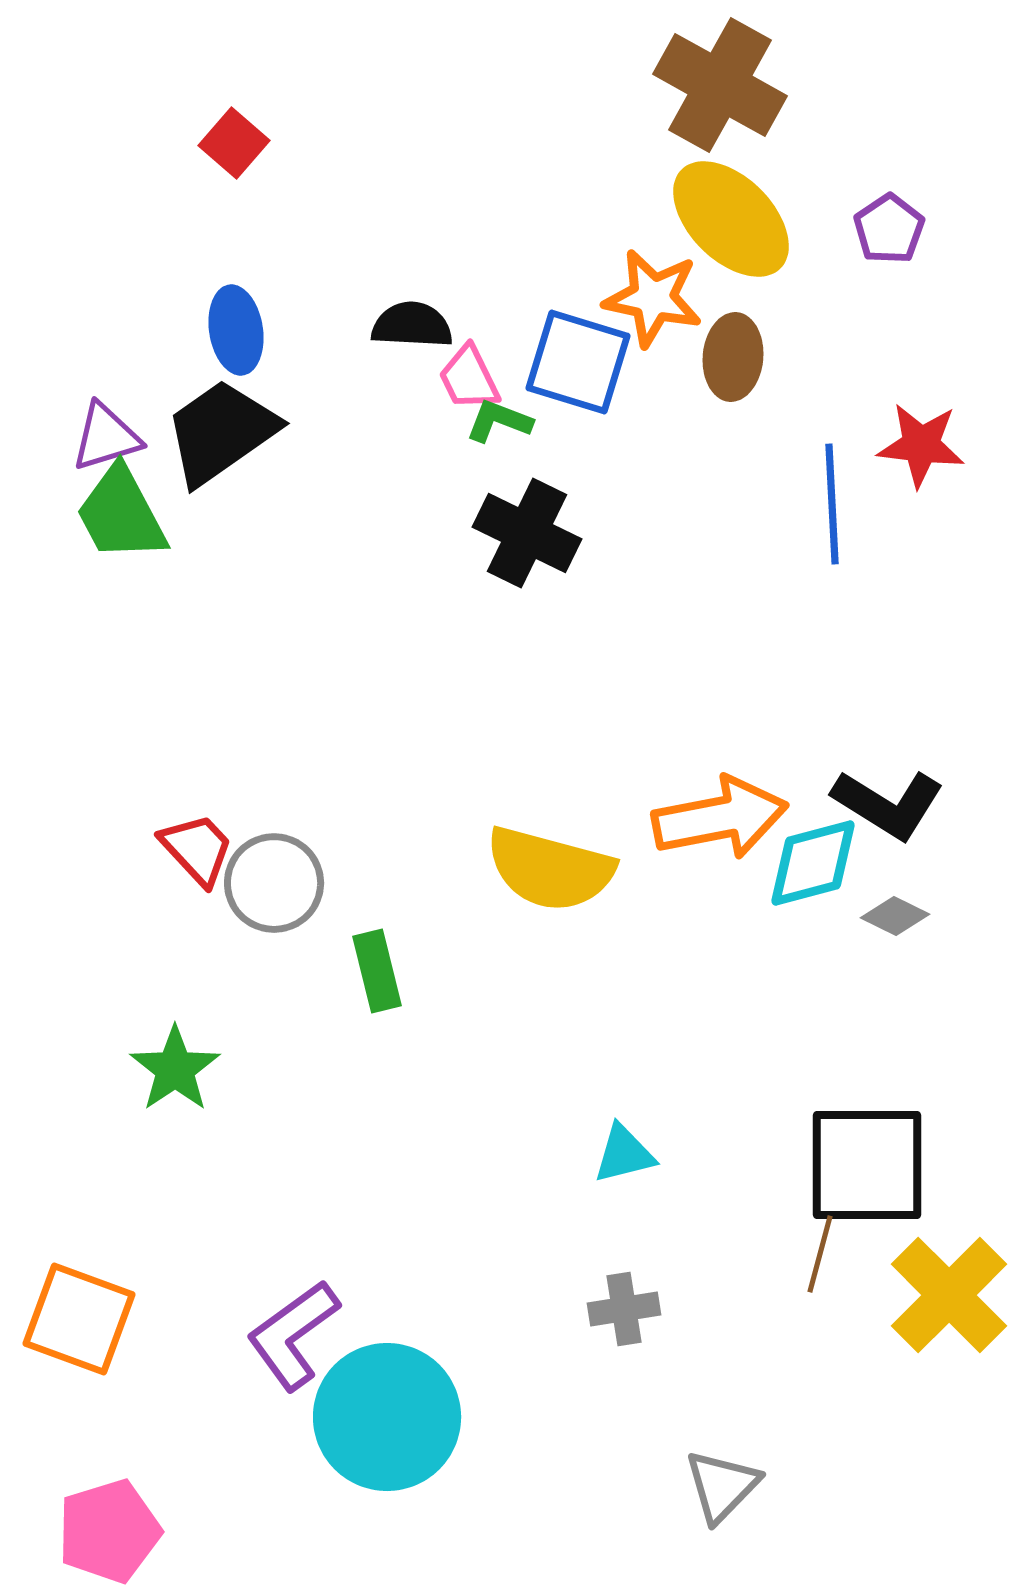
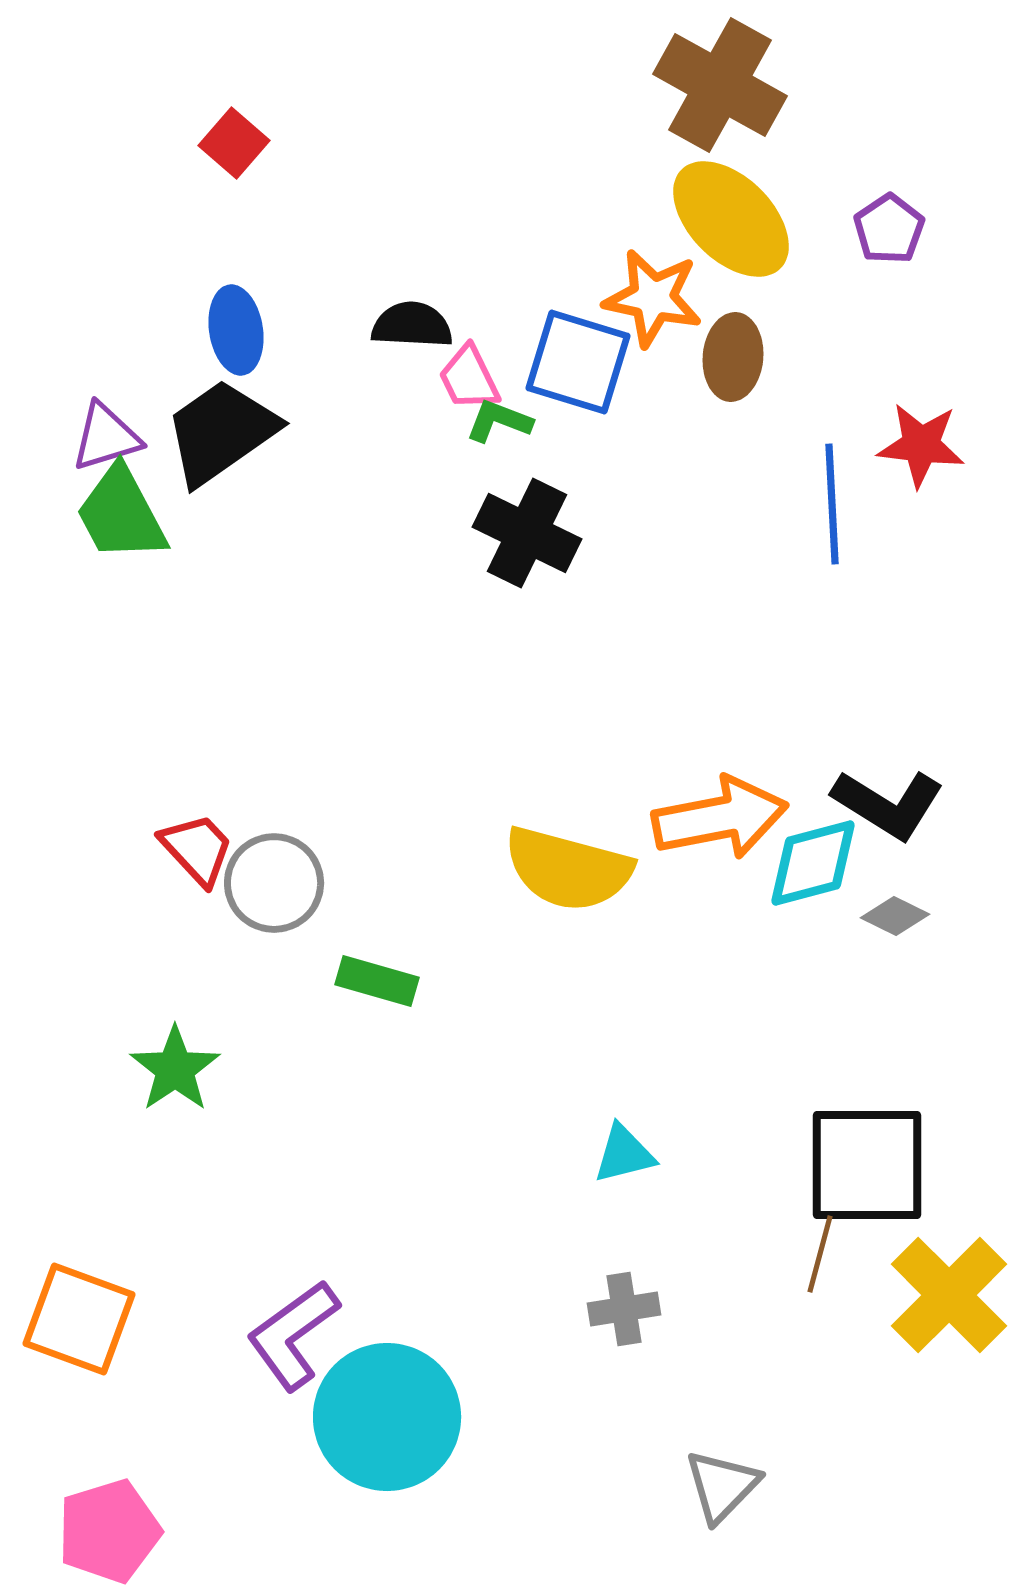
yellow semicircle: moved 18 px right
green rectangle: moved 10 px down; rotated 60 degrees counterclockwise
